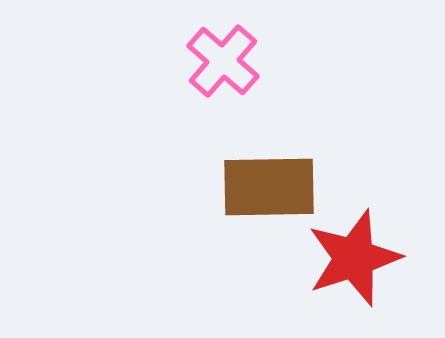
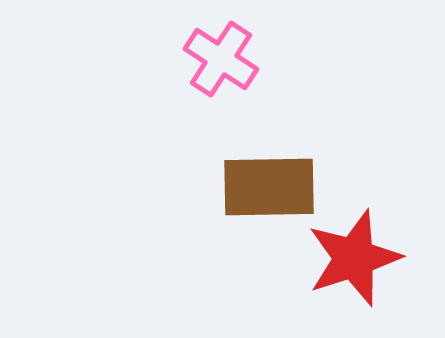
pink cross: moved 2 px left, 2 px up; rotated 8 degrees counterclockwise
